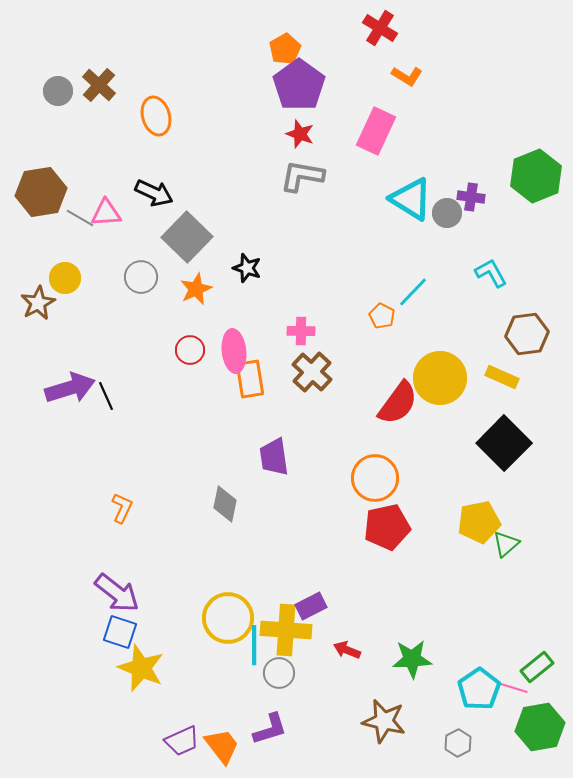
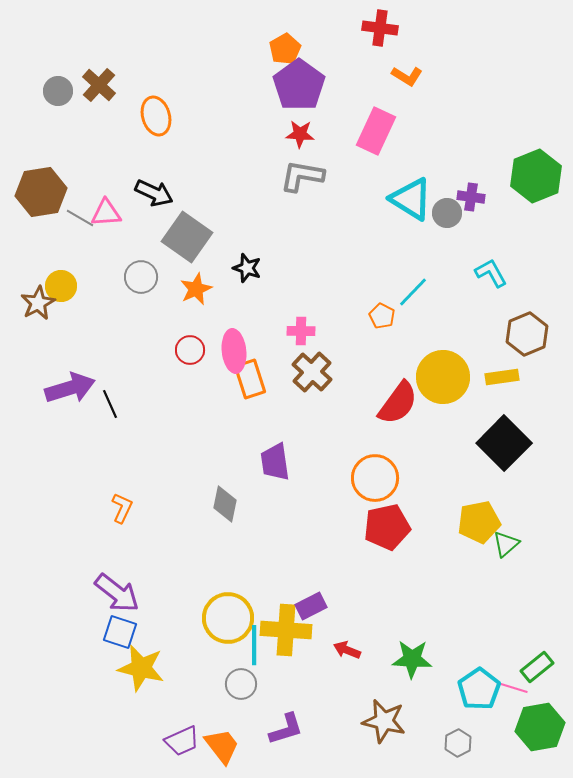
red cross at (380, 28): rotated 24 degrees counterclockwise
red star at (300, 134): rotated 16 degrees counterclockwise
gray square at (187, 237): rotated 9 degrees counterclockwise
yellow circle at (65, 278): moved 4 px left, 8 px down
brown hexagon at (527, 334): rotated 15 degrees counterclockwise
yellow rectangle at (502, 377): rotated 32 degrees counterclockwise
yellow circle at (440, 378): moved 3 px right, 1 px up
orange rectangle at (250, 379): rotated 9 degrees counterclockwise
black line at (106, 396): moved 4 px right, 8 px down
purple trapezoid at (274, 457): moved 1 px right, 5 px down
green star at (412, 659): rotated 6 degrees clockwise
yellow star at (141, 668): rotated 9 degrees counterclockwise
gray circle at (279, 673): moved 38 px left, 11 px down
purple L-shape at (270, 729): moved 16 px right
